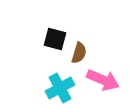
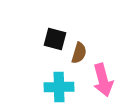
pink arrow: rotated 52 degrees clockwise
cyan cross: moved 1 px left, 1 px up; rotated 28 degrees clockwise
